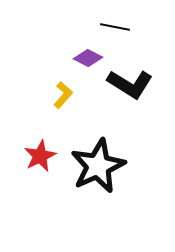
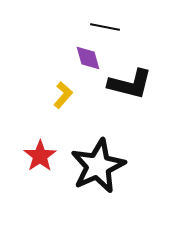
black line: moved 10 px left
purple diamond: rotated 48 degrees clockwise
black L-shape: rotated 18 degrees counterclockwise
red star: rotated 8 degrees counterclockwise
